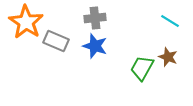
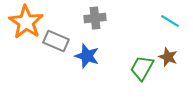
blue star: moved 8 px left, 10 px down
